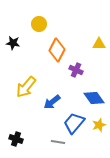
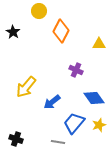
yellow circle: moved 13 px up
black star: moved 11 px up; rotated 24 degrees clockwise
orange diamond: moved 4 px right, 19 px up
